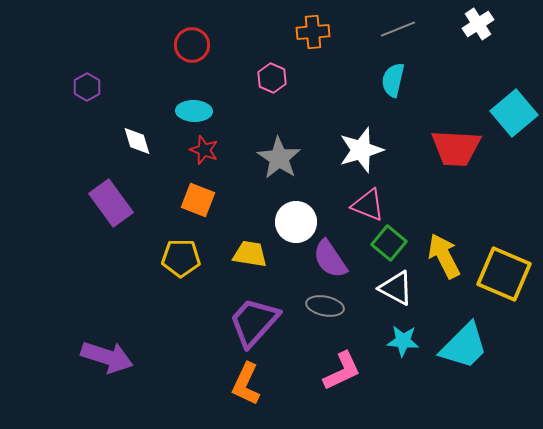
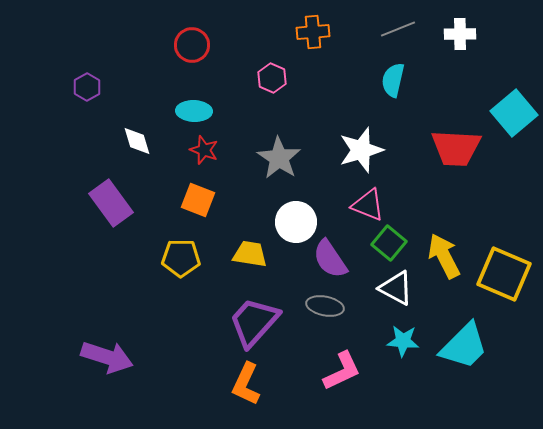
white cross: moved 18 px left, 10 px down; rotated 32 degrees clockwise
